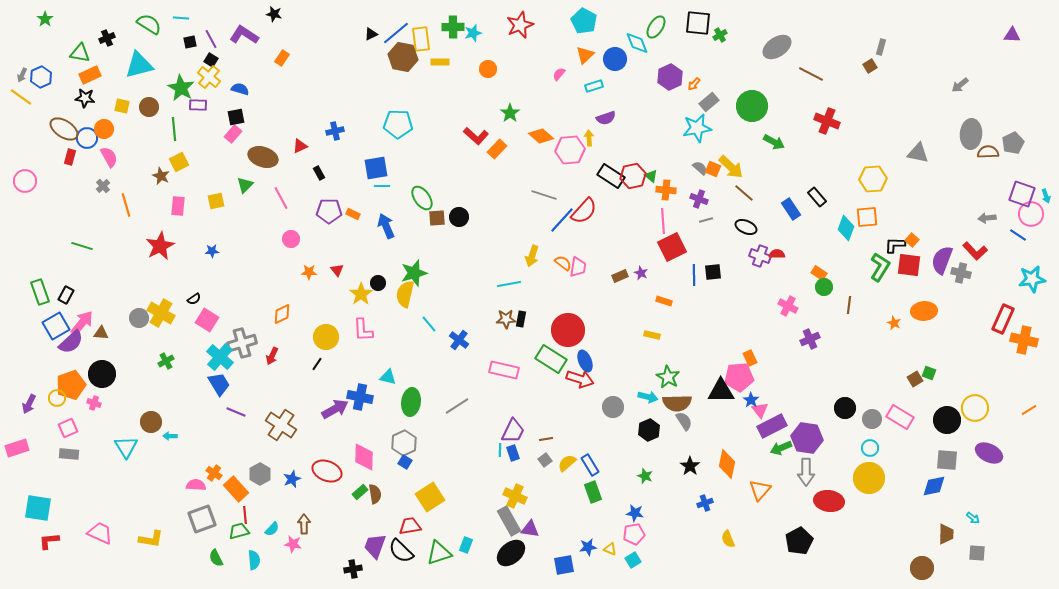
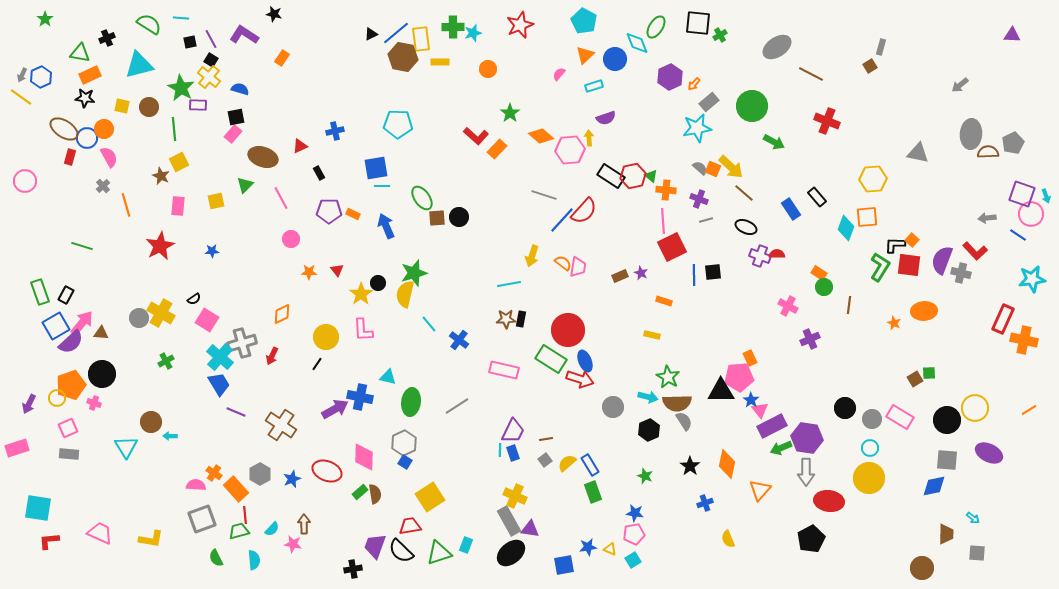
green square at (929, 373): rotated 24 degrees counterclockwise
black pentagon at (799, 541): moved 12 px right, 2 px up
